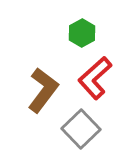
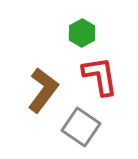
red L-shape: moved 5 px right, 2 px up; rotated 123 degrees clockwise
gray square: moved 2 px up; rotated 12 degrees counterclockwise
